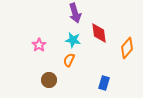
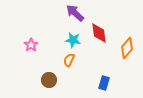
purple arrow: rotated 150 degrees clockwise
pink star: moved 8 px left
